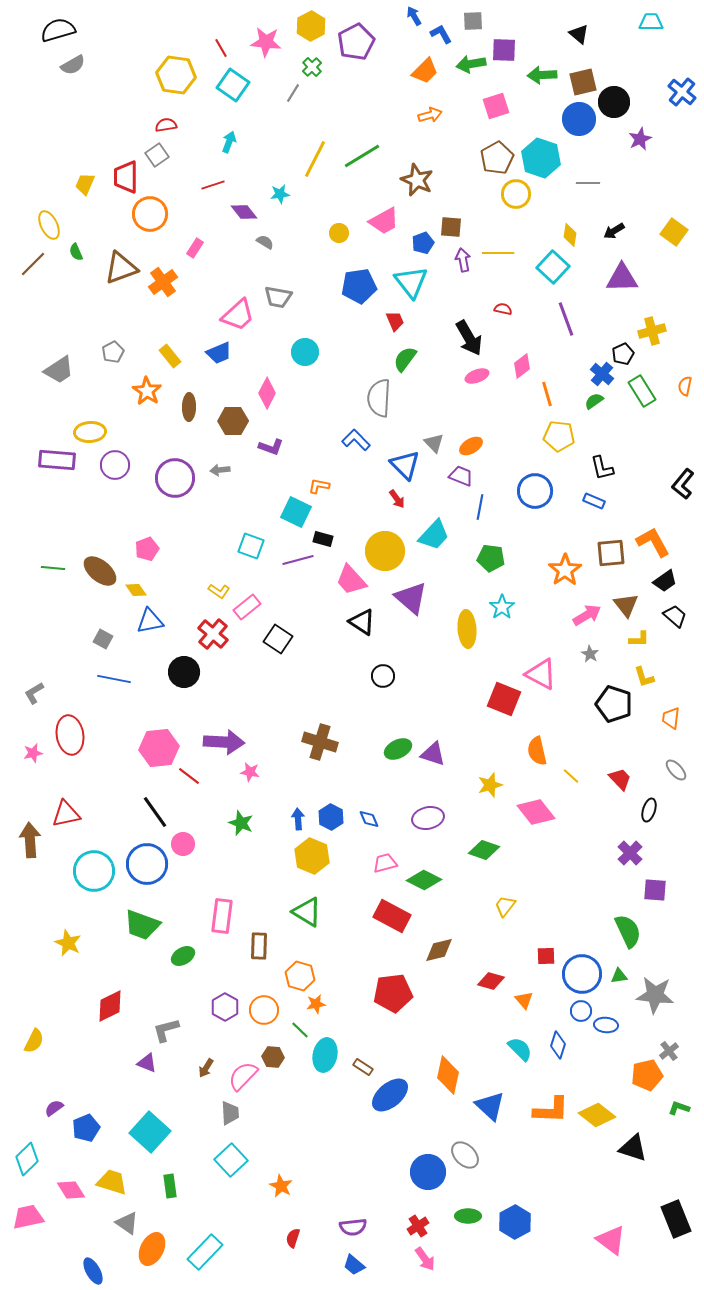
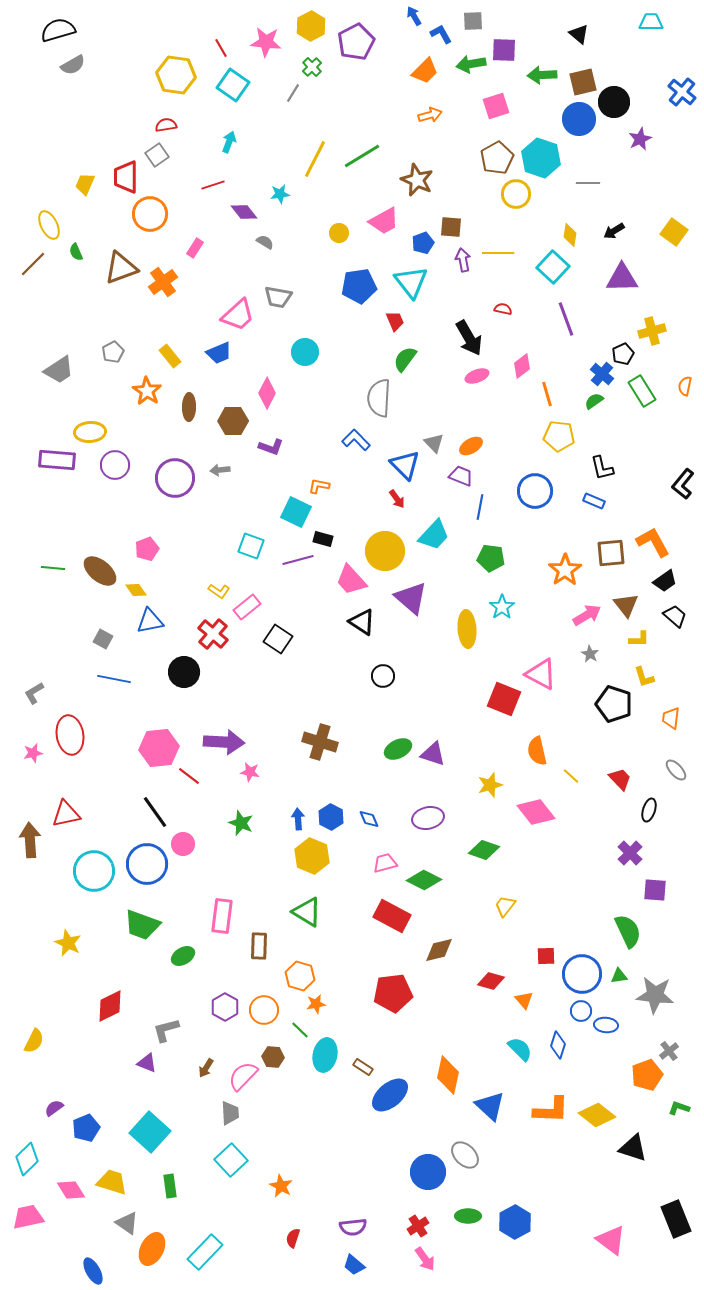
orange pentagon at (647, 1075): rotated 8 degrees counterclockwise
